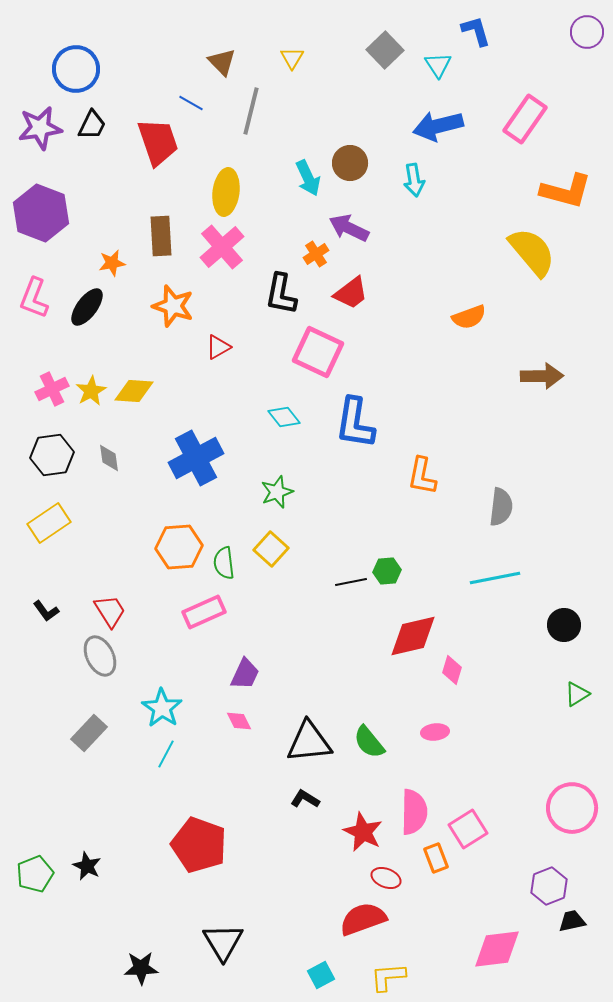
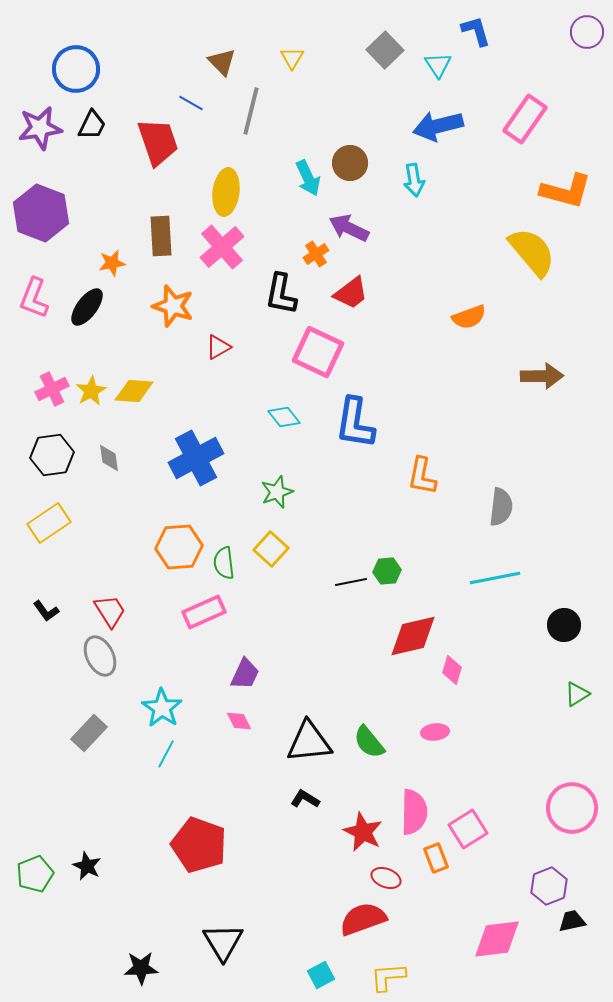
pink diamond at (497, 949): moved 10 px up
